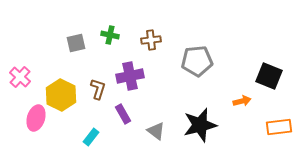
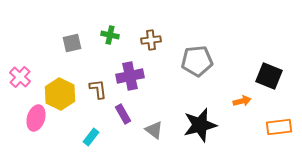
gray square: moved 4 px left
brown L-shape: rotated 25 degrees counterclockwise
yellow hexagon: moved 1 px left, 1 px up
gray triangle: moved 2 px left, 1 px up
